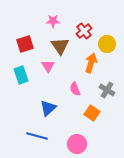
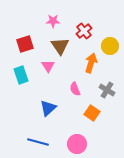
yellow circle: moved 3 px right, 2 px down
blue line: moved 1 px right, 6 px down
